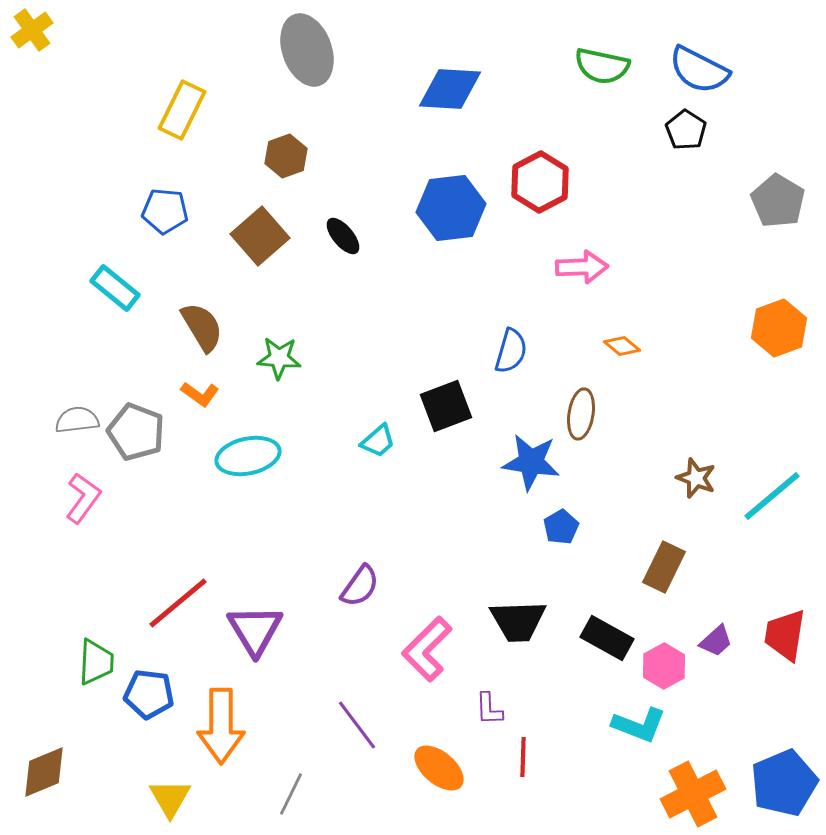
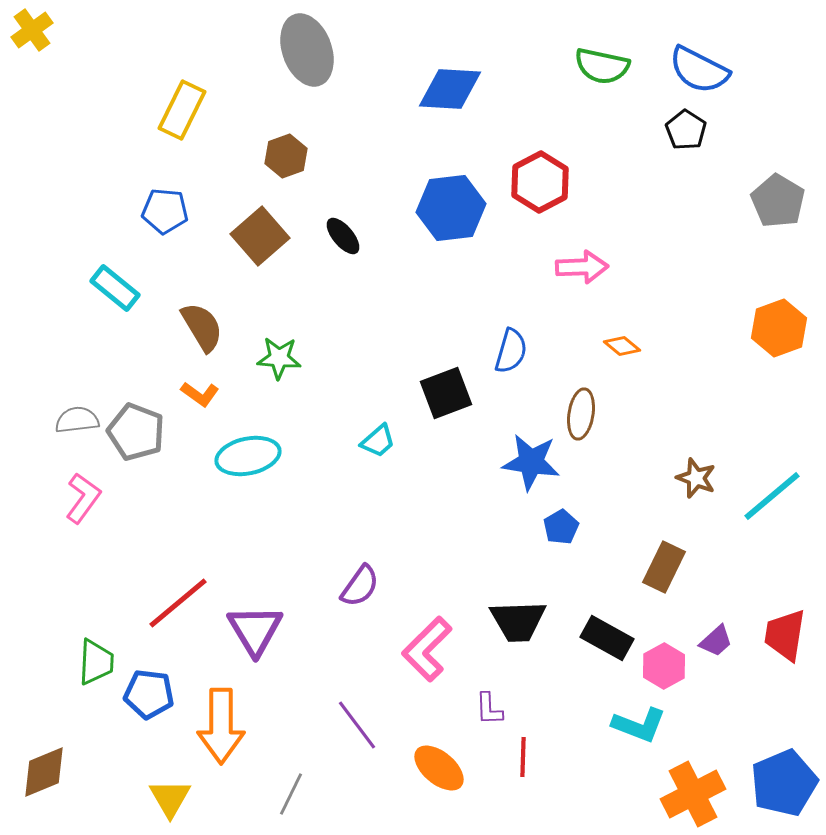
black square at (446, 406): moved 13 px up
